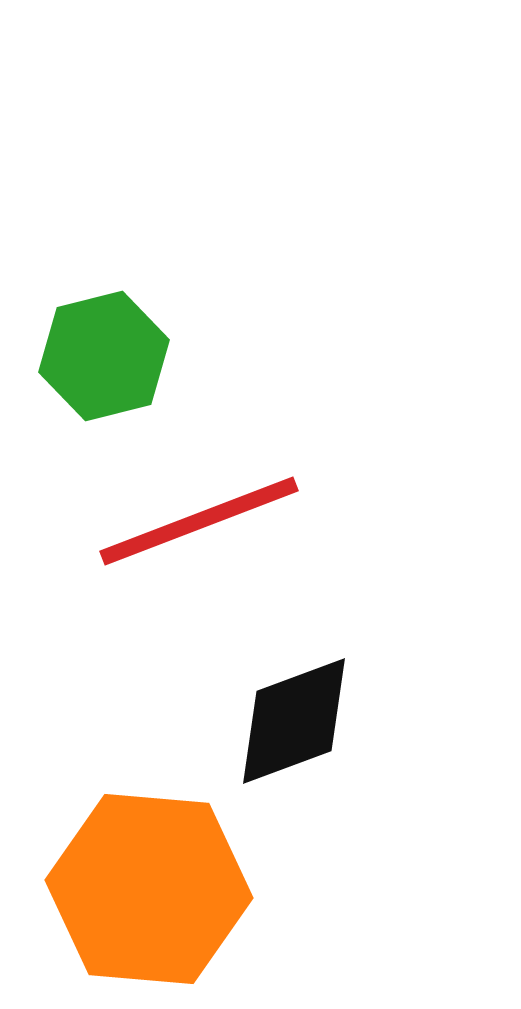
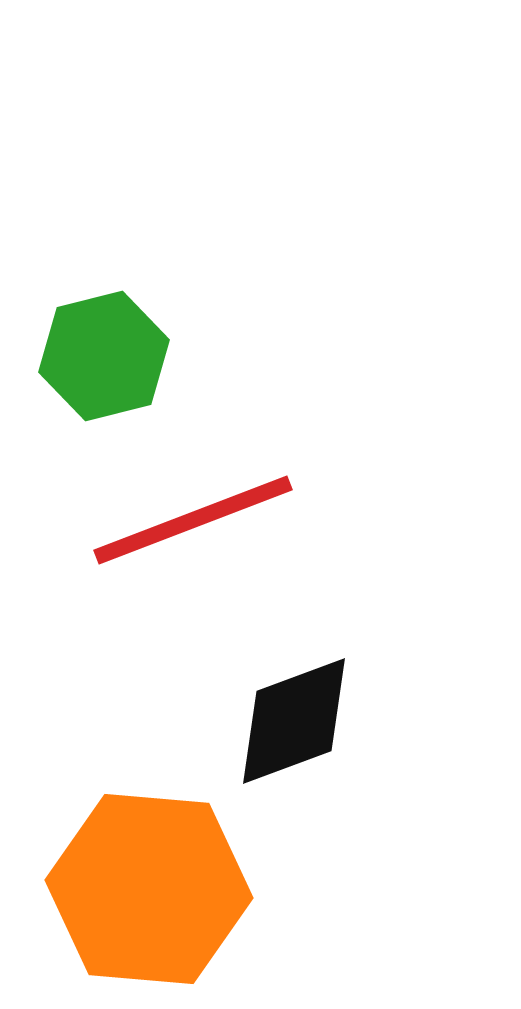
red line: moved 6 px left, 1 px up
